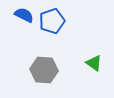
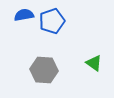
blue semicircle: rotated 36 degrees counterclockwise
